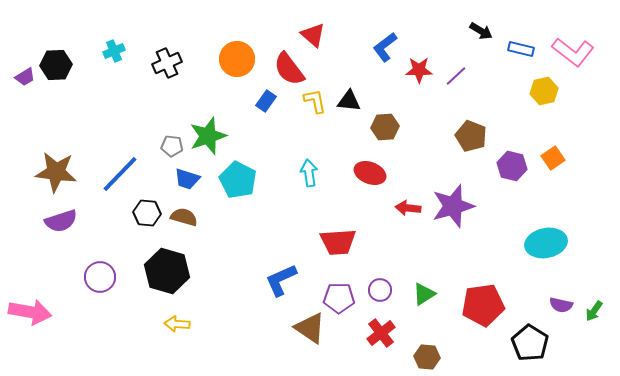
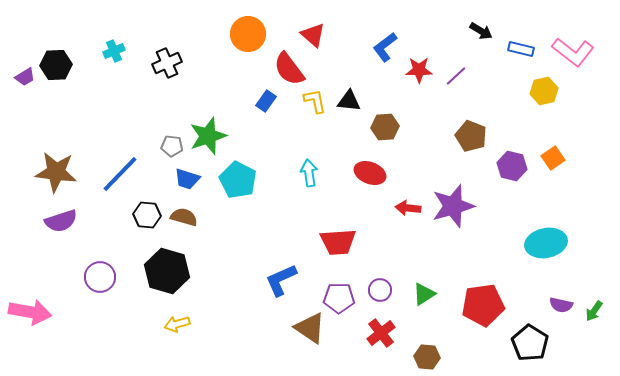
orange circle at (237, 59): moved 11 px right, 25 px up
black hexagon at (147, 213): moved 2 px down
yellow arrow at (177, 324): rotated 20 degrees counterclockwise
